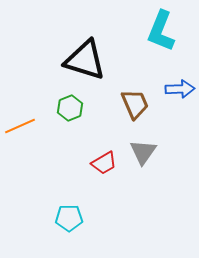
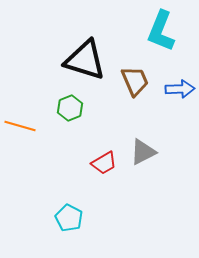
brown trapezoid: moved 23 px up
orange line: rotated 40 degrees clockwise
gray triangle: rotated 28 degrees clockwise
cyan pentagon: rotated 28 degrees clockwise
